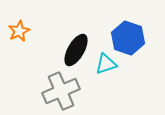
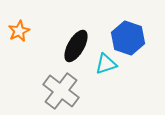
black ellipse: moved 4 px up
gray cross: rotated 30 degrees counterclockwise
